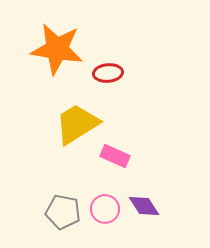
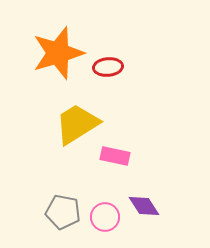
orange star: moved 1 px right, 4 px down; rotated 26 degrees counterclockwise
red ellipse: moved 6 px up
pink rectangle: rotated 12 degrees counterclockwise
pink circle: moved 8 px down
